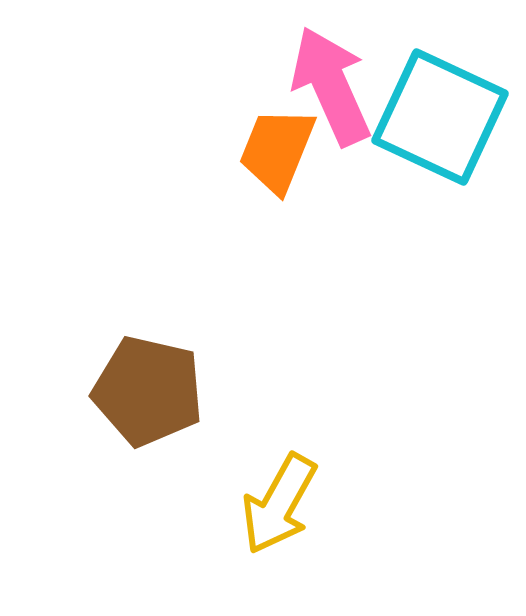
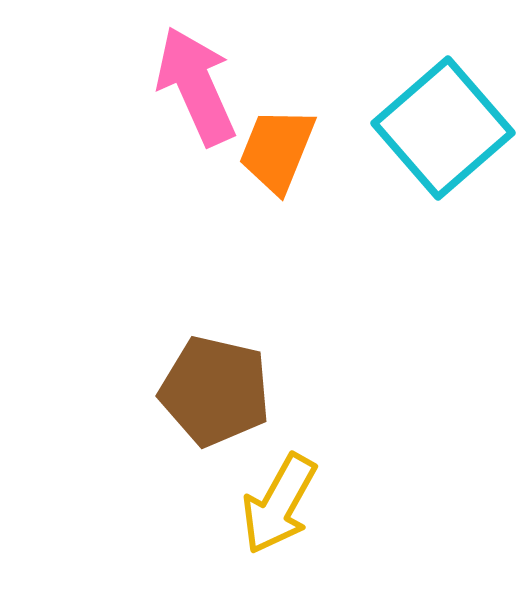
pink arrow: moved 135 px left
cyan square: moved 3 px right, 11 px down; rotated 24 degrees clockwise
brown pentagon: moved 67 px right
